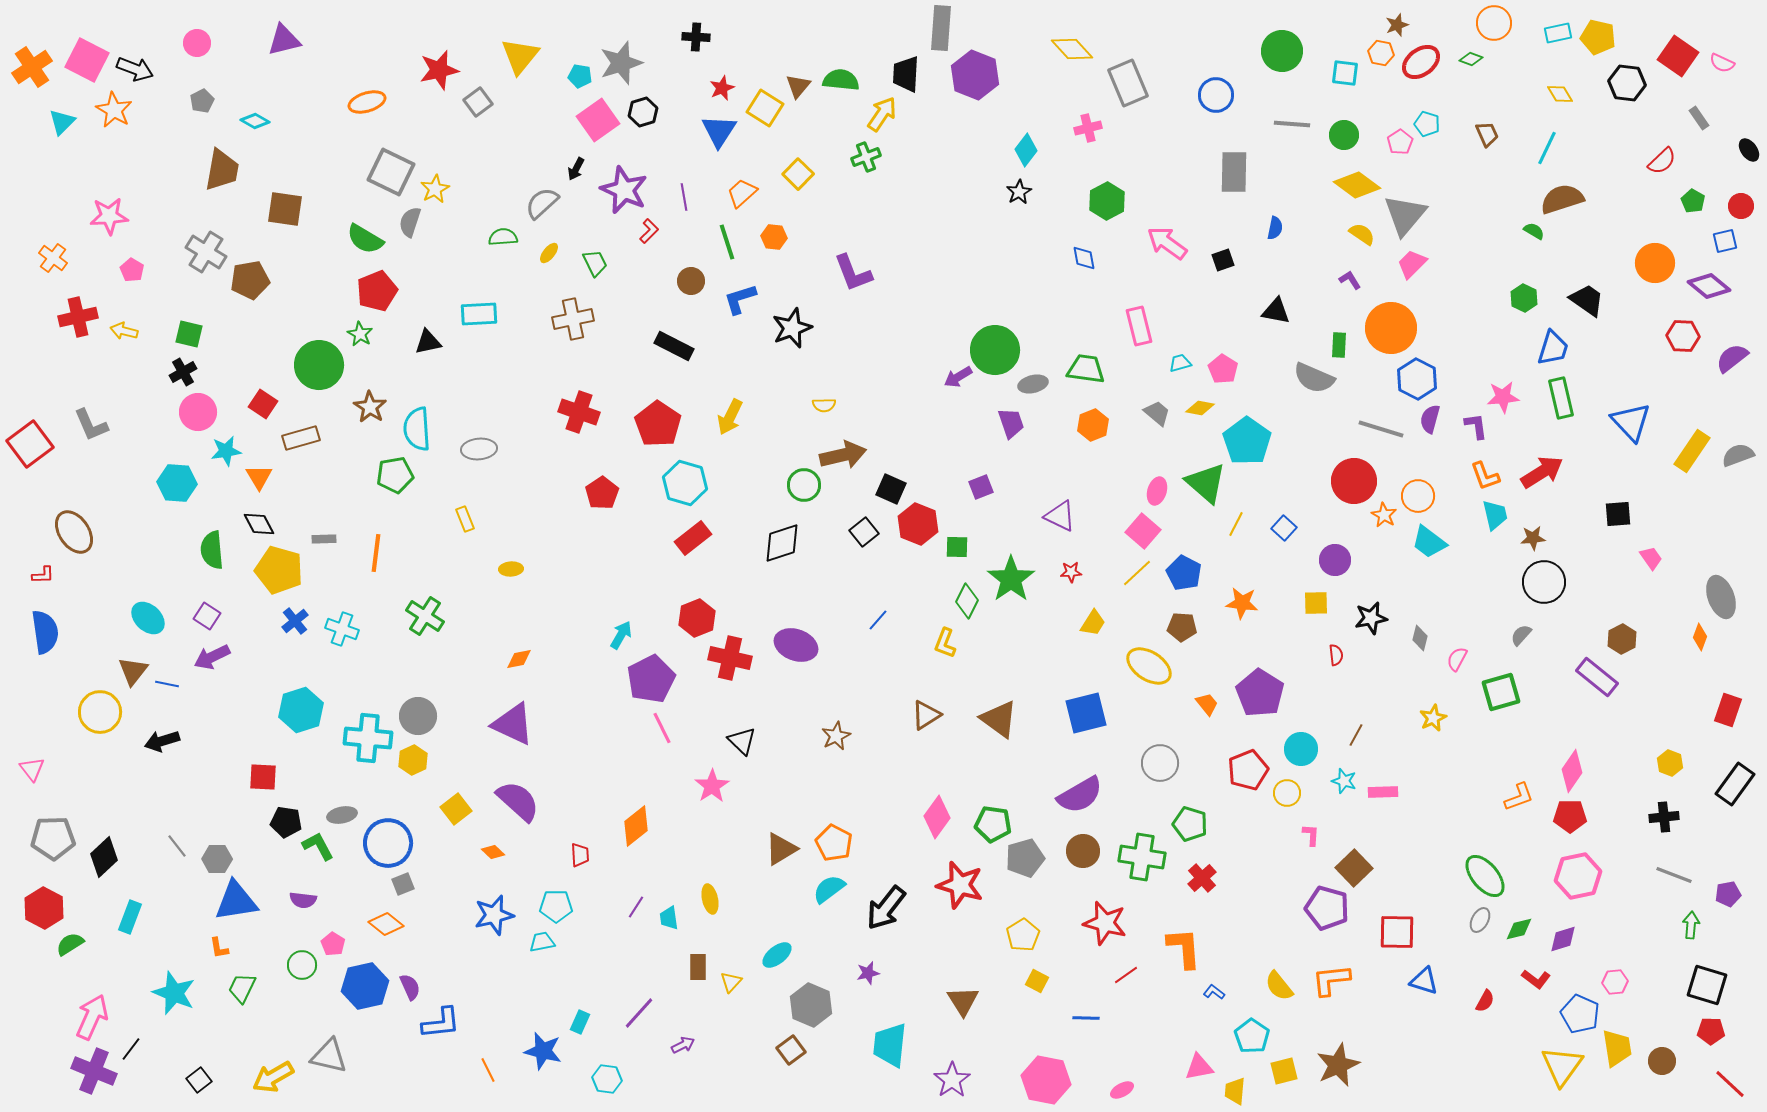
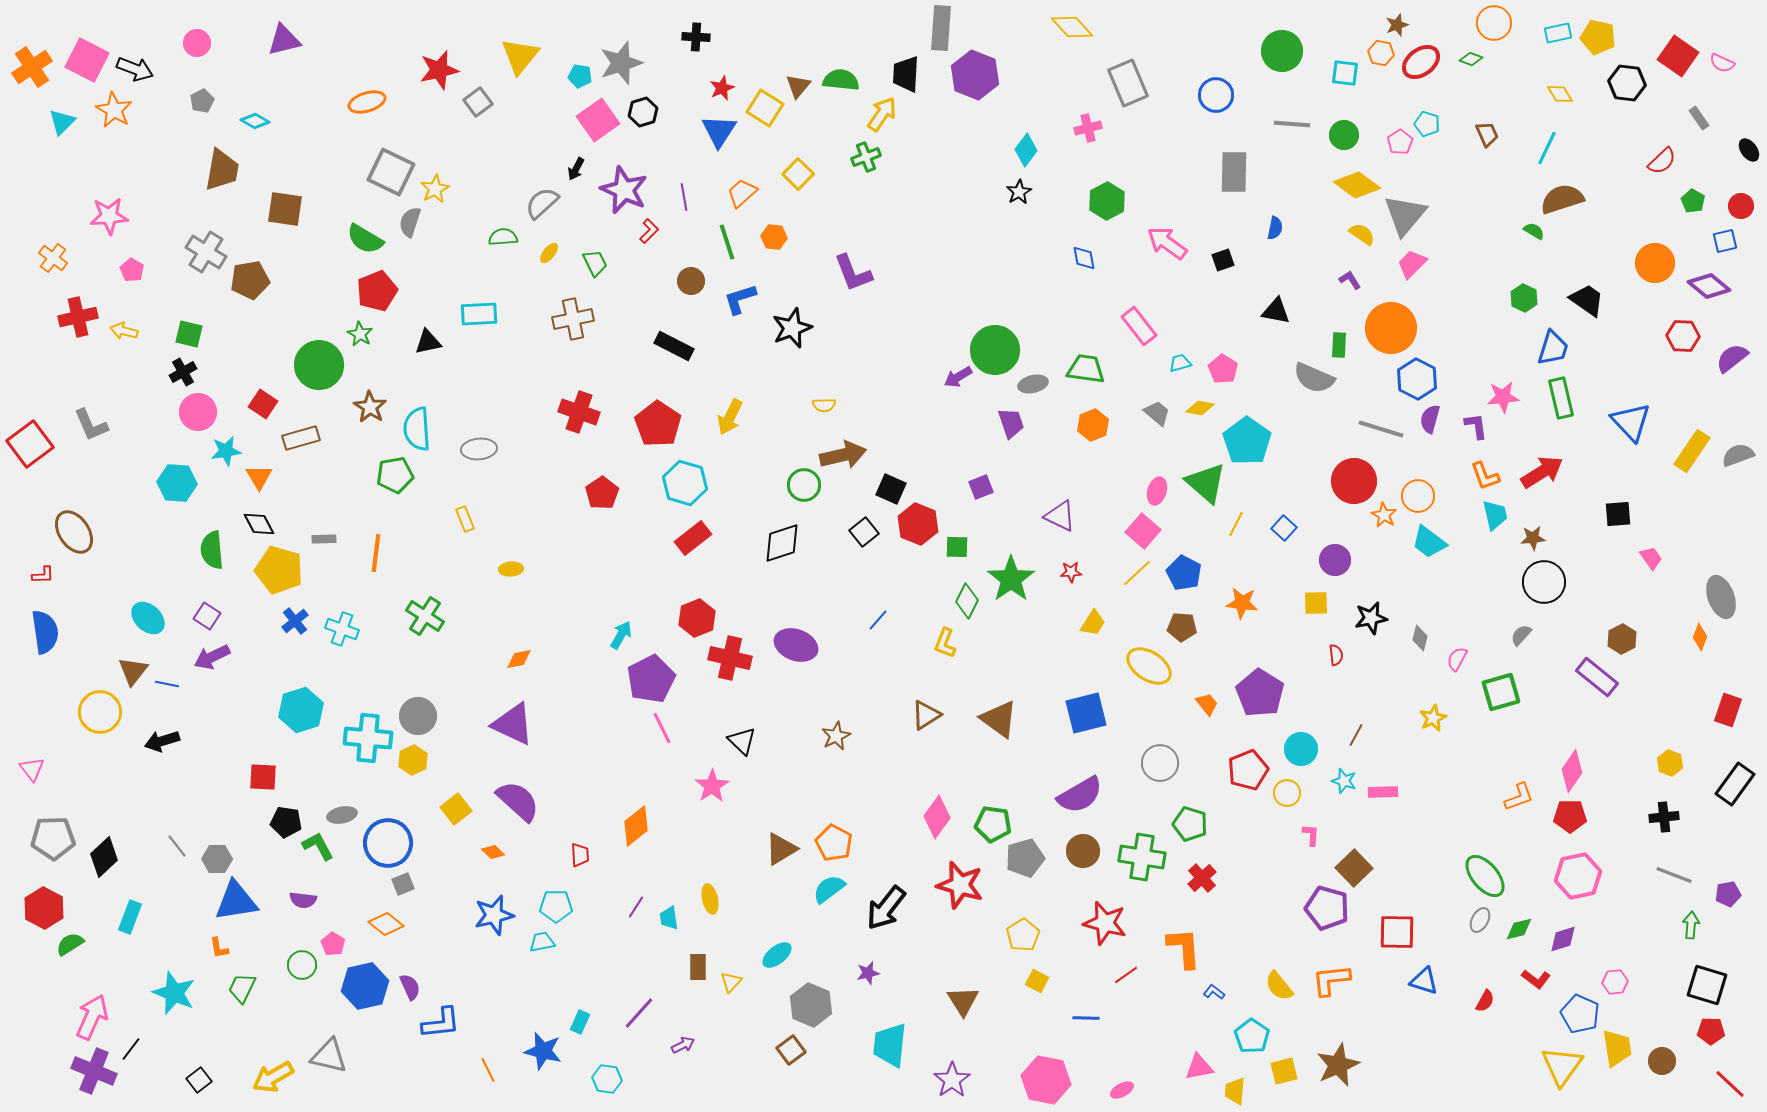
yellow diamond at (1072, 49): moved 22 px up
pink rectangle at (1139, 326): rotated 24 degrees counterclockwise
